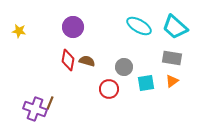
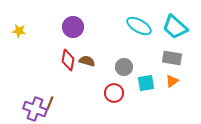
red circle: moved 5 px right, 4 px down
